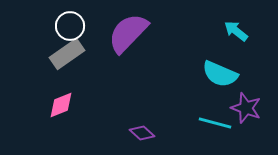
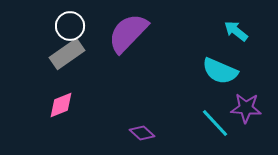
cyan semicircle: moved 3 px up
purple star: rotated 16 degrees counterclockwise
cyan line: rotated 32 degrees clockwise
